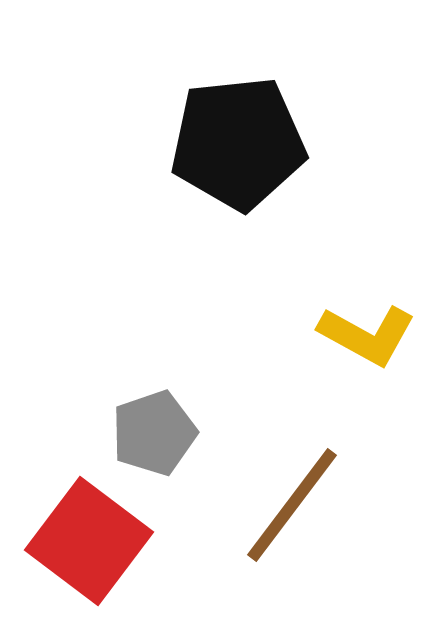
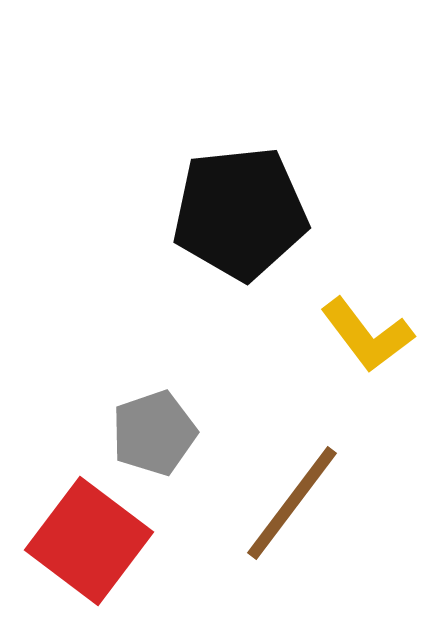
black pentagon: moved 2 px right, 70 px down
yellow L-shape: rotated 24 degrees clockwise
brown line: moved 2 px up
